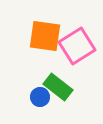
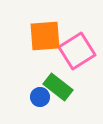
orange square: rotated 12 degrees counterclockwise
pink square: moved 5 px down
